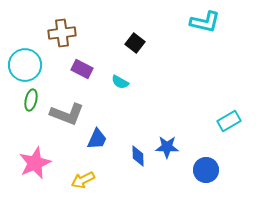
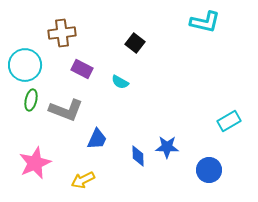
gray L-shape: moved 1 px left, 4 px up
blue circle: moved 3 px right
